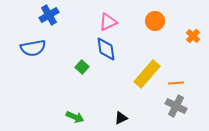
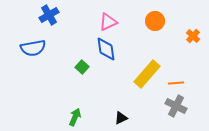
green arrow: rotated 90 degrees counterclockwise
